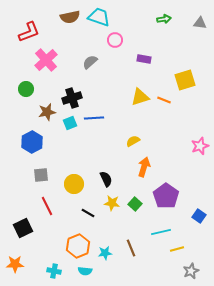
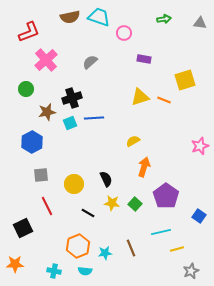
pink circle: moved 9 px right, 7 px up
